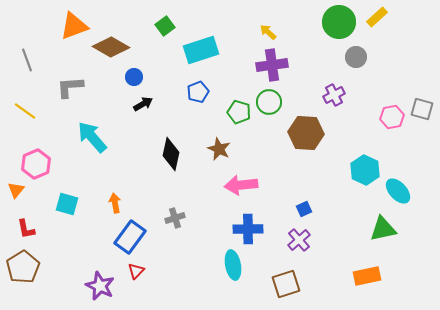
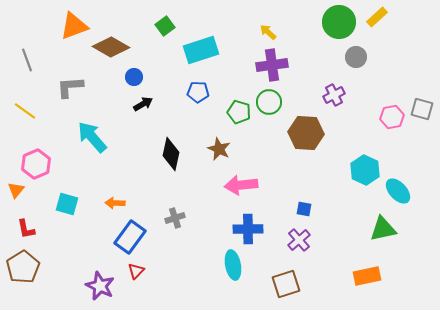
blue pentagon at (198, 92): rotated 25 degrees clockwise
orange arrow at (115, 203): rotated 78 degrees counterclockwise
blue square at (304, 209): rotated 35 degrees clockwise
